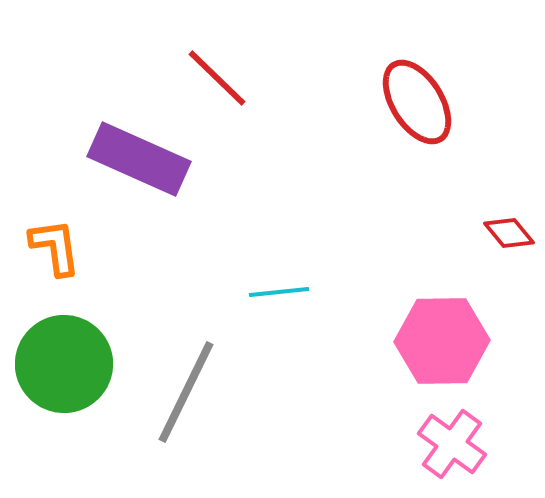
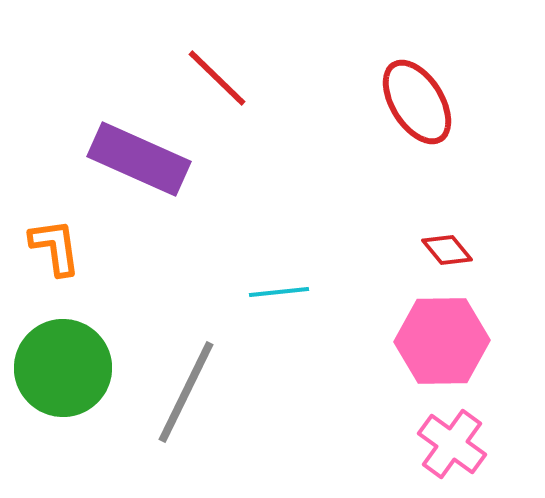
red diamond: moved 62 px left, 17 px down
green circle: moved 1 px left, 4 px down
